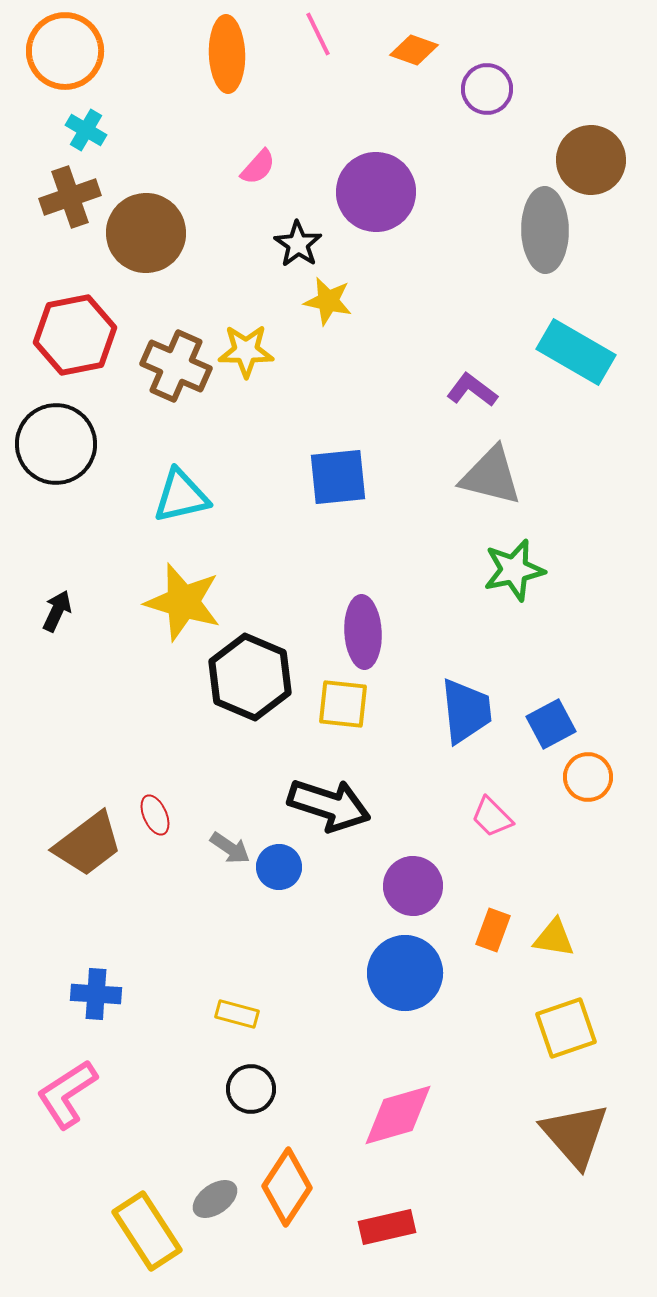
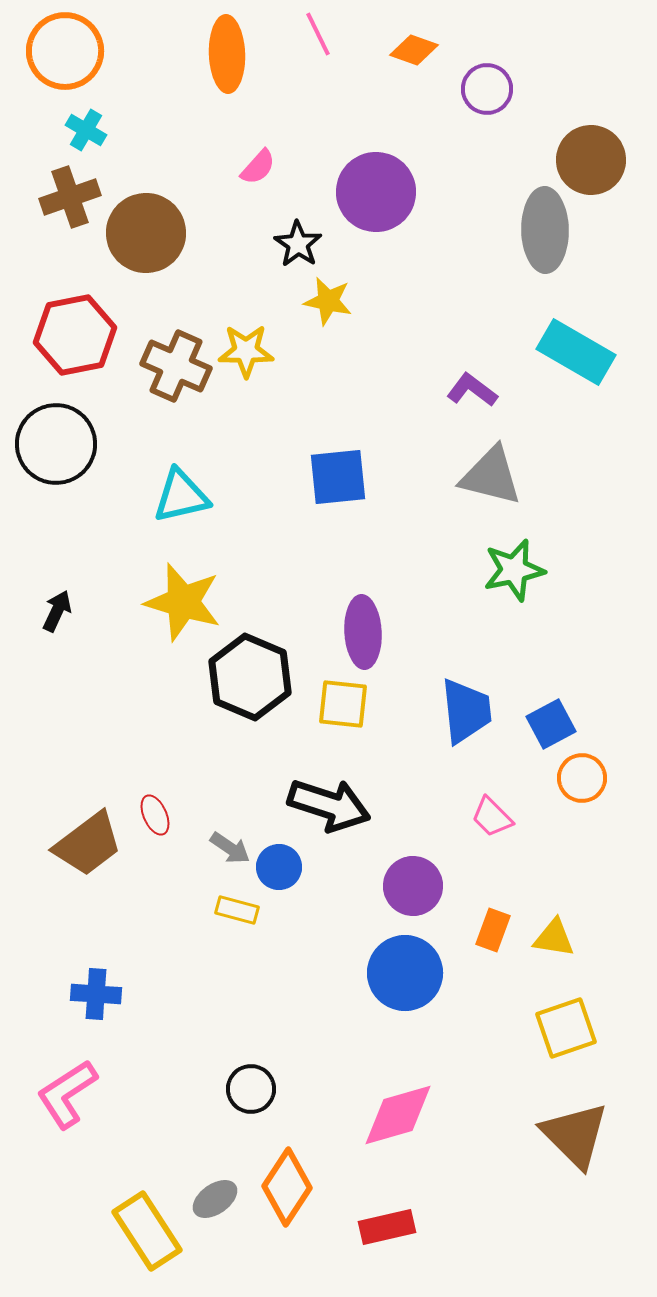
orange circle at (588, 777): moved 6 px left, 1 px down
yellow rectangle at (237, 1014): moved 104 px up
brown triangle at (575, 1135): rotated 4 degrees counterclockwise
